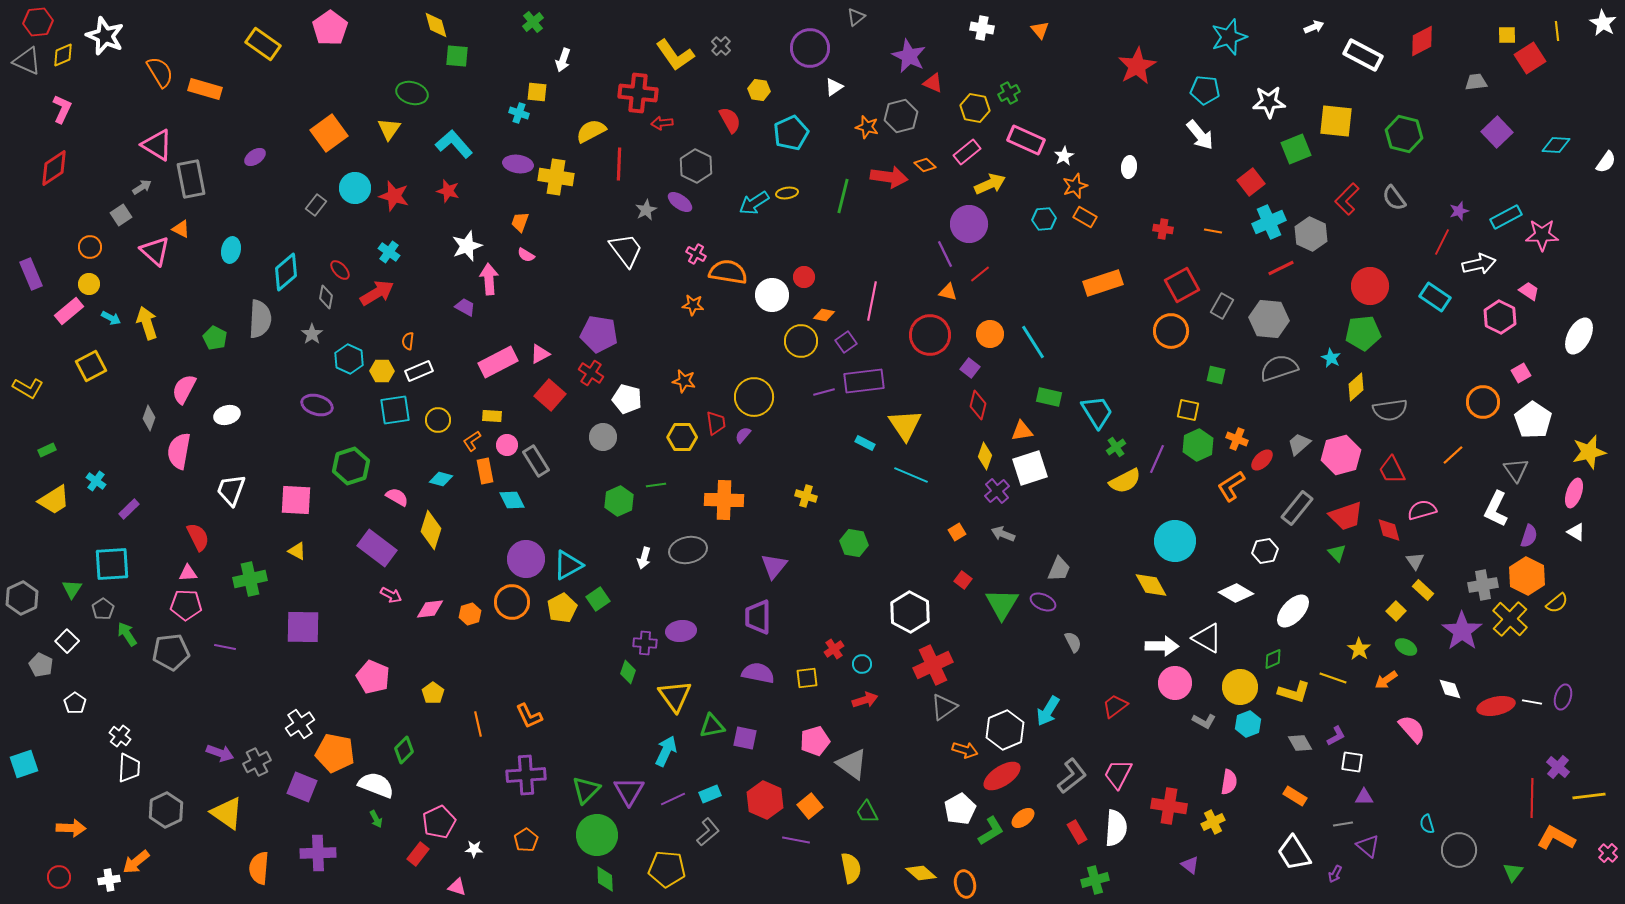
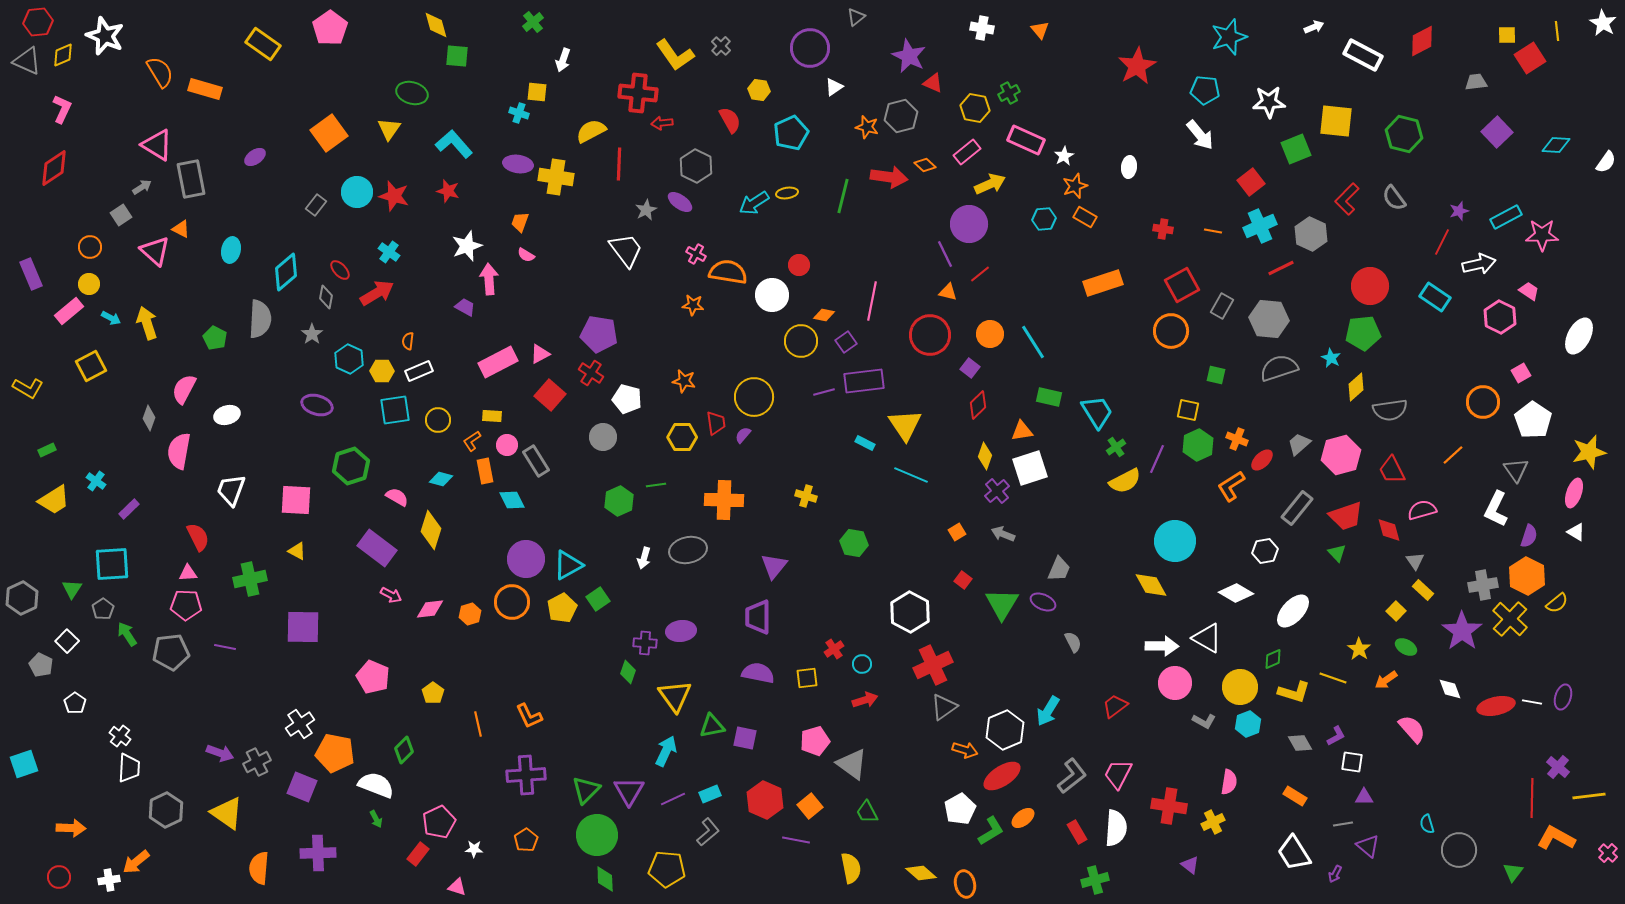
cyan circle at (355, 188): moved 2 px right, 4 px down
cyan cross at (1269, 222): moved 9 px left, 4 px down
red circle at (804, 277): moved 5 px left, 12 px up
red diamond at (978, 405): rotated 32 degrees clockwise
